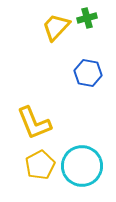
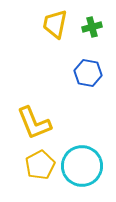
green cross: moved 5 px right, 9 px down
yellow trapezoid: moved 1 px left, 3 px up; rotated 32 degrees counterclockwise
